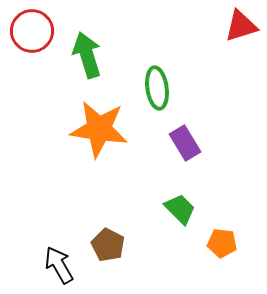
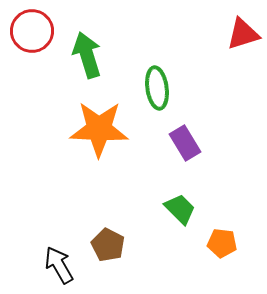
red triangle: moved 2 px right, 8 px down
orange star: rotated 6 degrees counterclockwise
